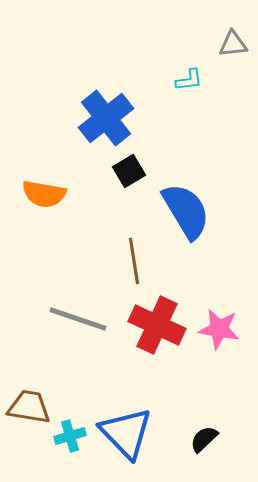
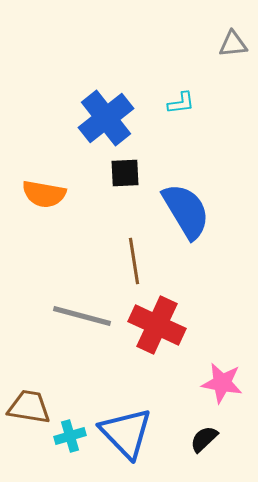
cyan L-shape: moved 8 px left, 23 px down
black square: moved 4 px left, 2 px down; rotated 28 degrees clockwise
gray line: moved 4 px right, 3 px up; rotated 4 degrees counterclockwise
pink star: moved 3 px right, 54 px down
